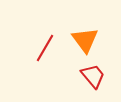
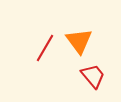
orange triangle: moved 6 px left, 1 px down
